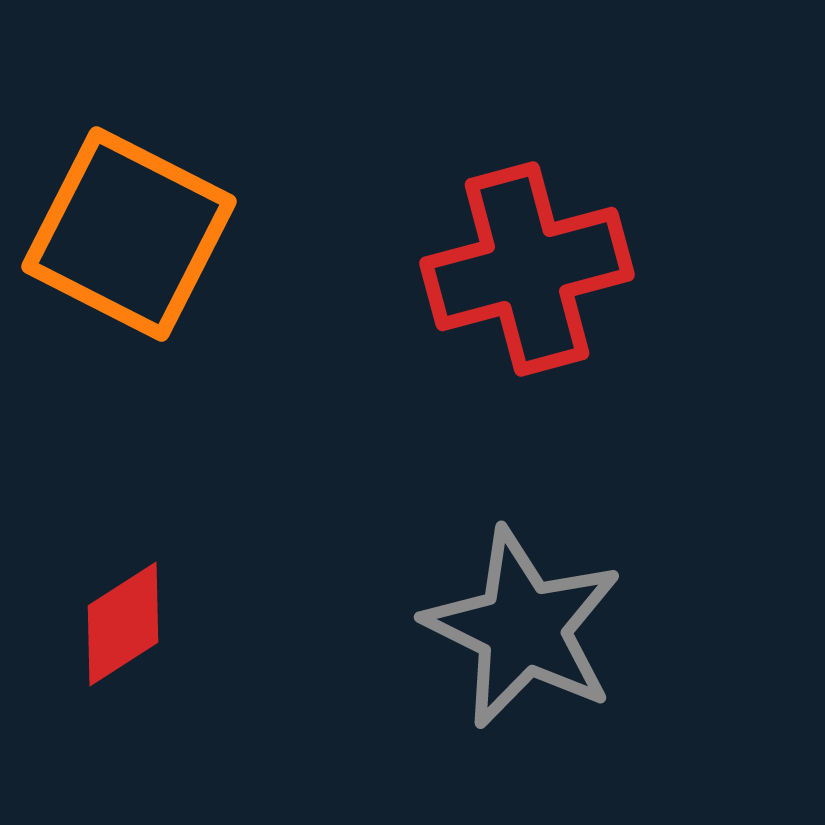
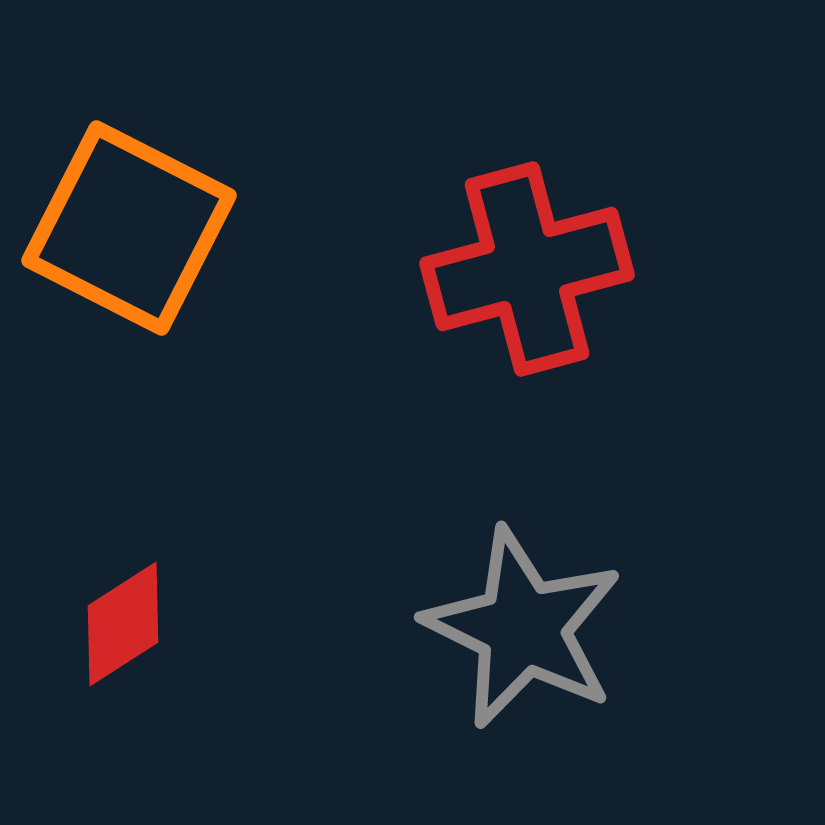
orange square: moved 6 px up
